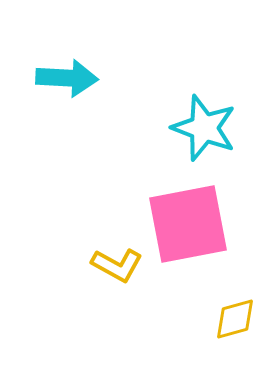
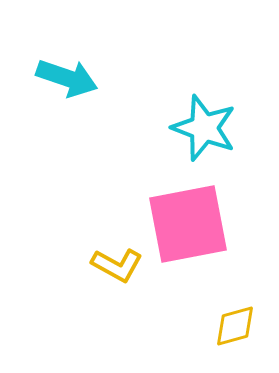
cyan arrow: rotated 16 degrees clockwise
yellow diamond: moved 7 px down
